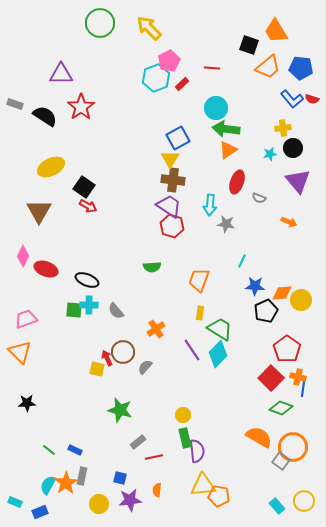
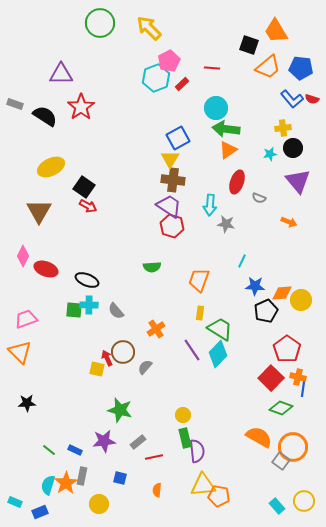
cyan semicircle at (48, 485): rotated 12 degrees counterclockwise
purple star at (130, 500): moved 26 px left, 59 px up
